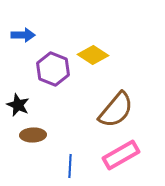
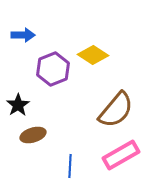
purple hexagon: rotated 16 degrees clockwise
black star: rotated 15 degrees clockwise
brown ellipse: rotated 15 degrees counterclockwise
